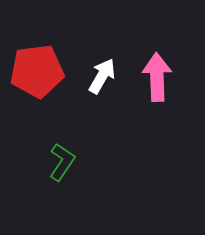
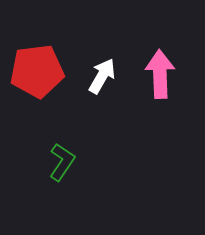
pink arrow: moved 3 px right, 3 px up
